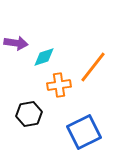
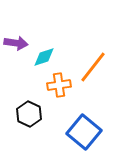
black hexagon: rotated 25 degrees counterclockwise
blue square: rotated 24 degrees counterclockwise
